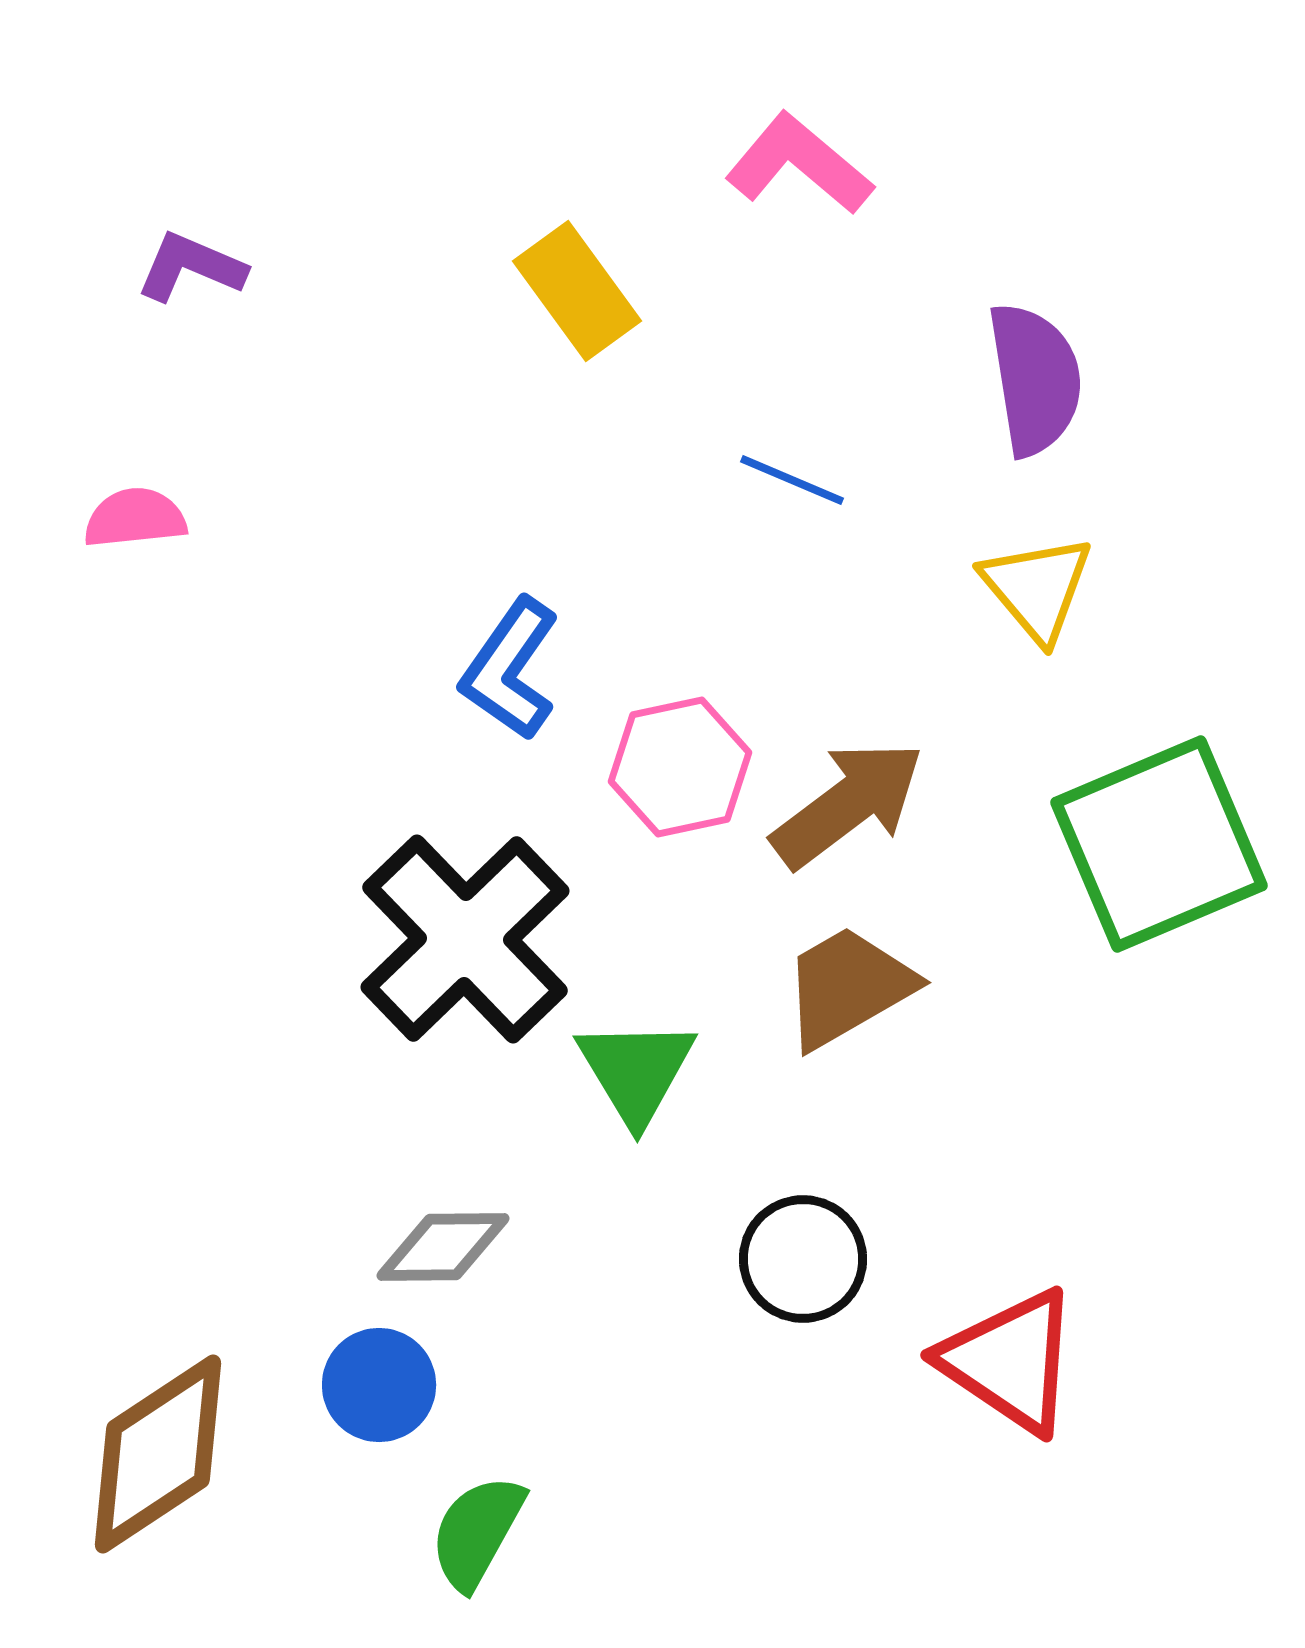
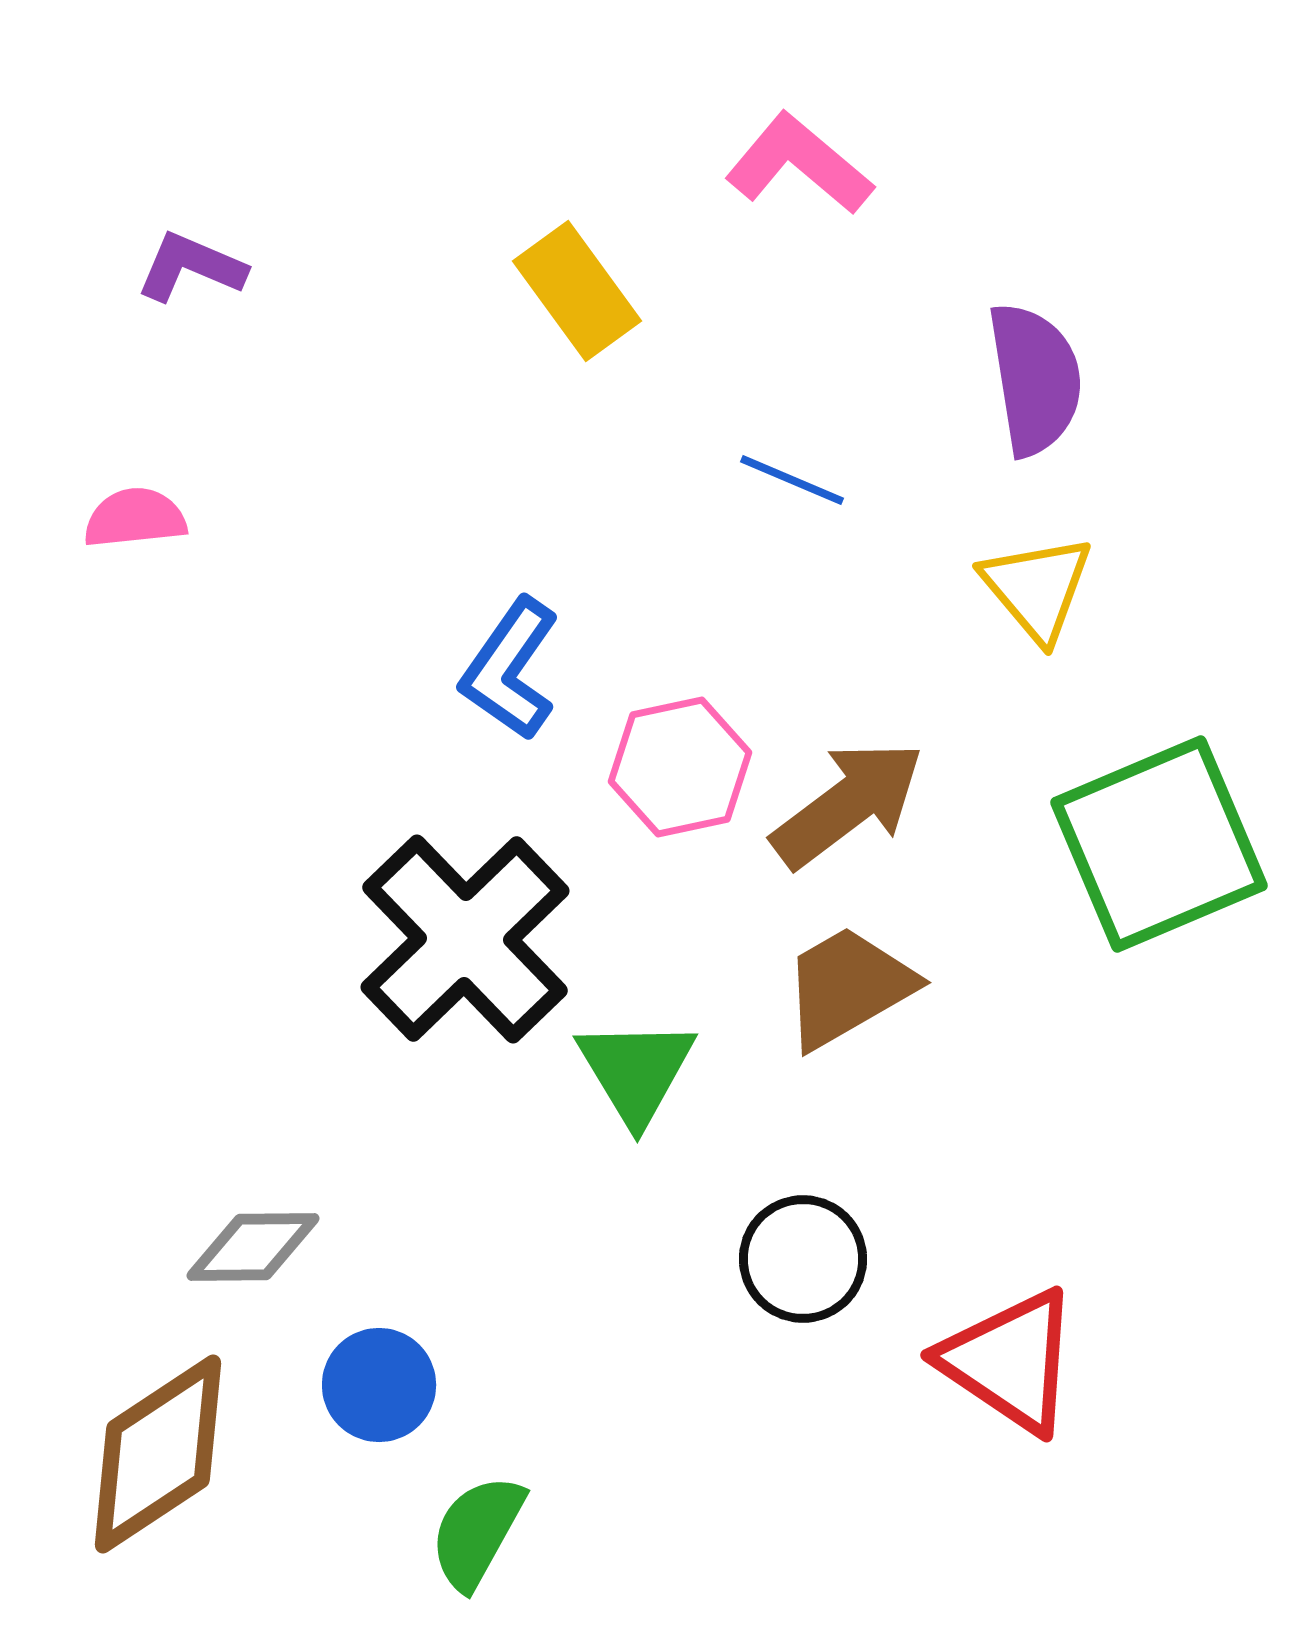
gray diamond: moved 190 px left
